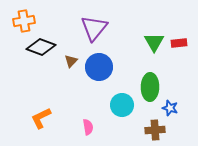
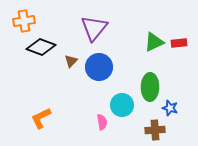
green triangle: rotated 35 degrees clockwise
pink semicircle: moved 14 px right, 5 px up
